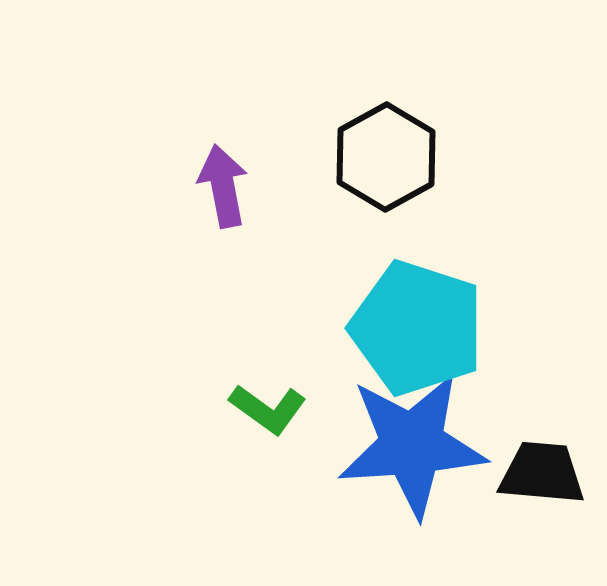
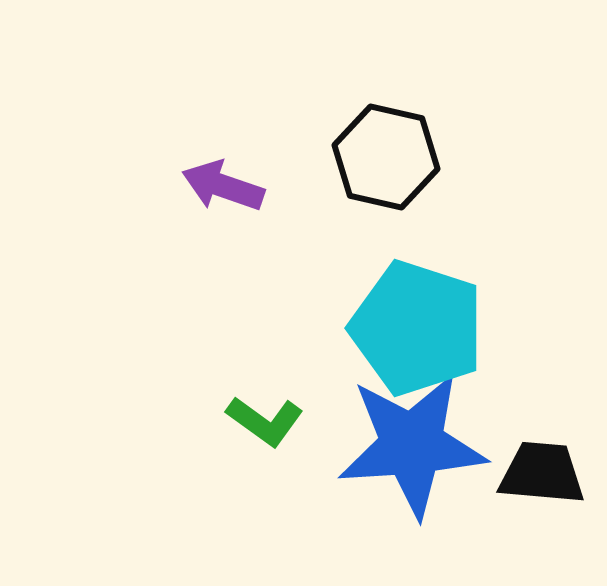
black hexagon: rotated 18 degrees counterclockwise
purple arrow: rotated 60 degrees counterclockwise
green L-shape: moved 3 px left, 12 px down
